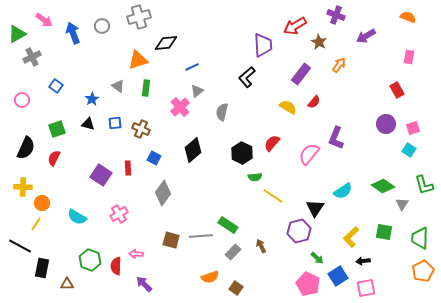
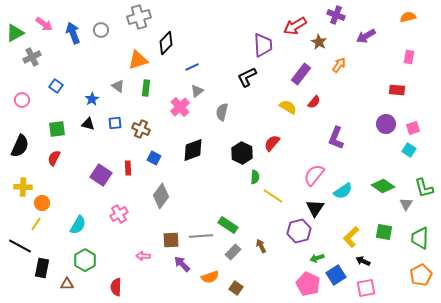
orange semicircle at (408, 17): rotated 35 degrees counterclockwise
pink arrow at (44, 20): moved 4 px down
gray circle at (102, 26): moved 1 px left, 4 px down
green triangle at (17, 34): moved 2 px left, 1 px up
black diamond at (166, 43): rotated 40 degrees counterclockwise
black L-shape at (247, 77): rotated 15 degrees clockwise
red rectangle at (397, 90): rotated 56 degrees counterclockwise
green square at (57, 129): rotated 12 degrees clockwise
black semicircle at (26, 148): moved 6 px left, 2 px up
black diamond at (193, 150): rotated 20 degrees clockwise
pink semicircle at (309, 154): moved 5 px right, 21 px down
green semicircle at (255, 177): rotated 80 degrees counterclockwise
green L-shape at (424, 185): moved 3 px down
gray diamond at (163, 193): moved 2 px left, 3 px down
gray triangle at (402, 204): moved 4 px right
cyan semicircle at (77, 217): moved 1 px right, 8 px down; rotated 90 degrees counterclockwise
brown square at (171, 240): rotated 18 degrees counterclockwise
pink arrow at (136, 254): moved 7 px right, 2 px down
green arrow at (317, 258): rotated 120 degrees clockwise
green hexagon at (90, 260): moved 5 px left; rotated 10 degrees clockwise
black arrow at (363, 261): rotated 32 degrees clockwise
red semicircle at (116, 266): moved 21 px down
orange pentagon at (423, 271): moved 2 px left, 4 px down
blue square at (338, 276): moved 2 px left, 1 px up
purple arrow at (144, 284): moved 38 px right, 20 px up
